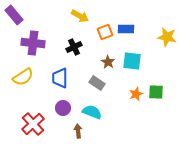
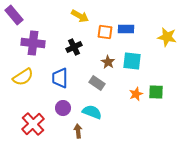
orange square: rotated 28 degrees clockwise
